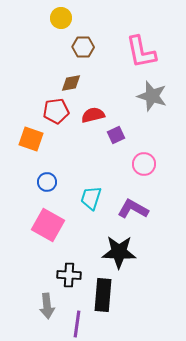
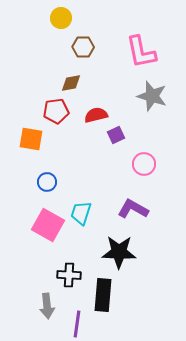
red semicircle: moved 3 px right
orange square: rotated 10 degrees counterclockwise
cyan trapezoid: moved 10 px left, 15 px down
